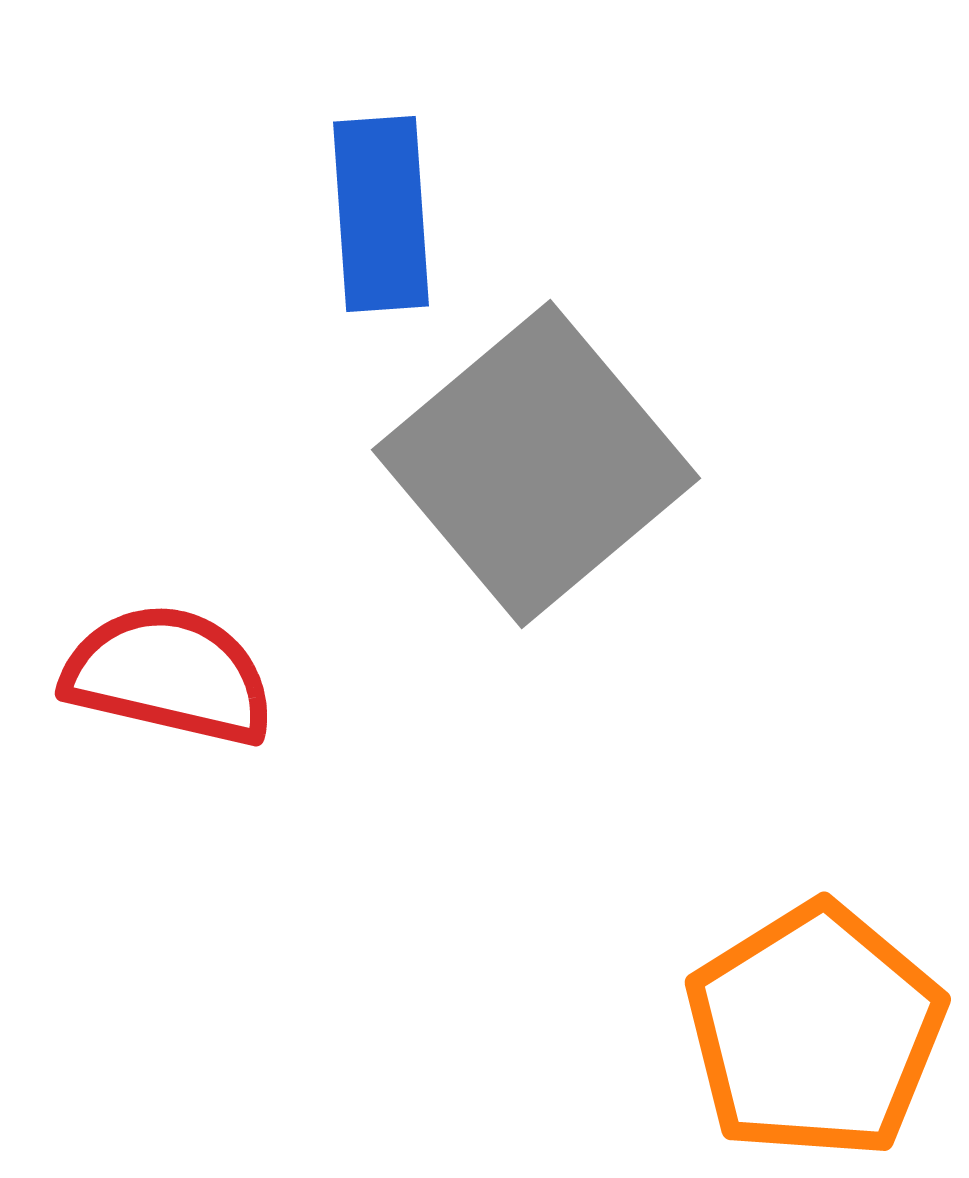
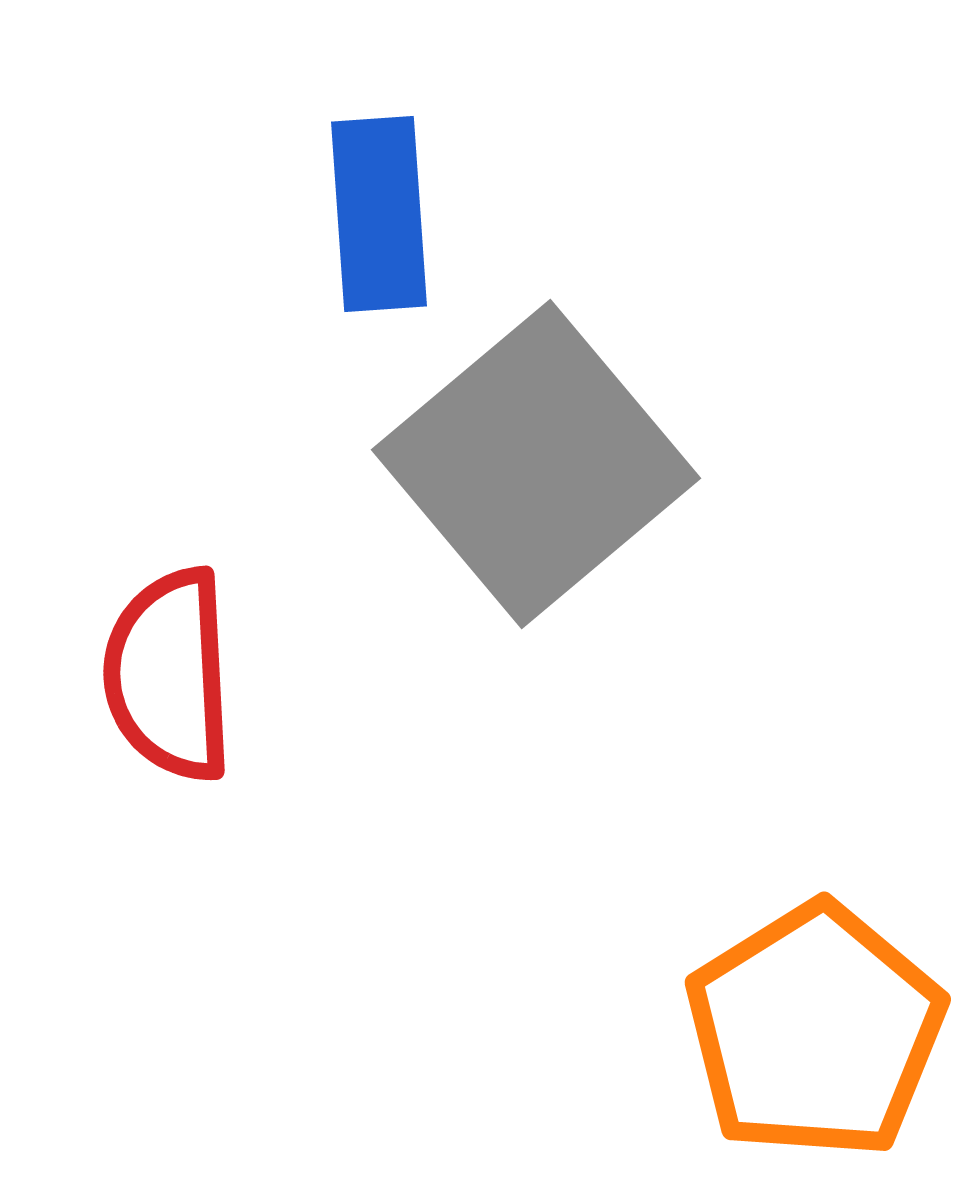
blue rectangle: moved 2 px left
red semicircle: rotated 106 degrees counterclockwise
